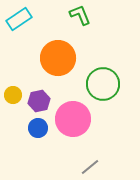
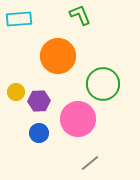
cyan rectangle: rotated 30 degrees clockwise
orange circle: moved 2 px up
yellow circle: moved 3 px right, 3 px up
purple hexagon: rotated 10 degrees clockwise
pink circle: moved 5 px right
blue circle: moved 1 px right, 5 px down
gray line: moved 4 px up
